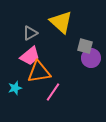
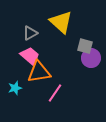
pink trapezoid: rotated 100 degrees counterclockwise
pink line: moved 2 px right, 1 px down
